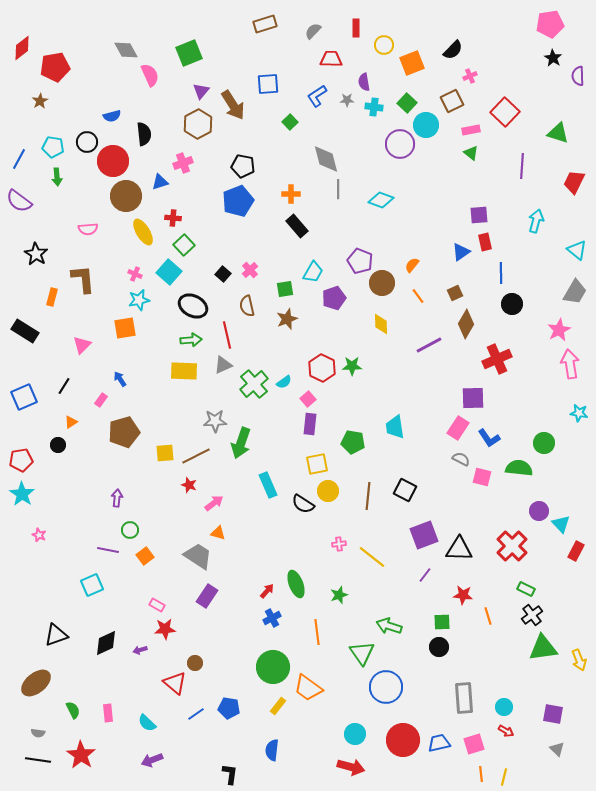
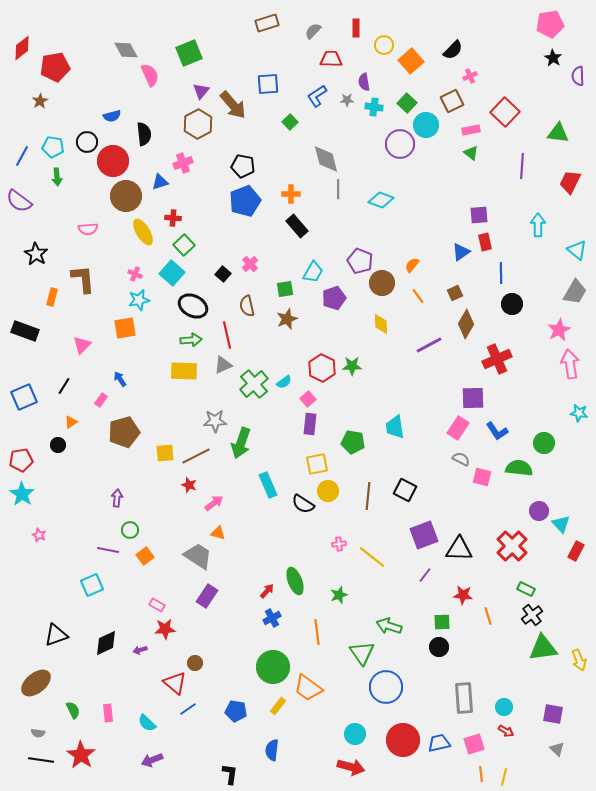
brown rectangle at (265, 24): moved 2 px right, 1 px up
orange square at (412, 63): moved 1 px left, 2 px up; rotated 20 degrees counterclockwise
brown arrow at (233, 105): rotated 8 degrees counterclockwise
green triangle at (558, 133): rotated 10 degrees counterclockwise
blue line at (19, 159): moved 3 px right, 3 px up
red trapezoid at (574, 182): moved 4 px left
blue pentagon at (238, 201): moved 7 px right
cyan arrow at (536, 221): moved 2 px right, 4 px down; rotated 15 degrees counterclockwise
pink cross at (250, 270): moved 6 px up
cyan square at (169, 272): moved 3 px right, 1 px down
black rectangle at (25, 331): rotated 12 degrees counterclockwise
blue L-shape at (489, 438): moved 8 px right, 7 px up
green ellipse at (296, 584): moved 1 px left, 3 px up
blue pentagon at (229, 708): moved 7 px right, 3 px down
blue line at (196, 714): moved 8 px left, 5 px up
black line at (38, 760): moved 3 px right
